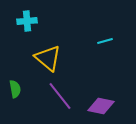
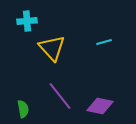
cyan line: moved 1 px left, 1 px down
yellow triangle: moved 4 px right, 10 px up; rotated 8 degrees clockwise
green semicircle: moved 8 px right, 20 px down
purple diamond: moved 1 px left
